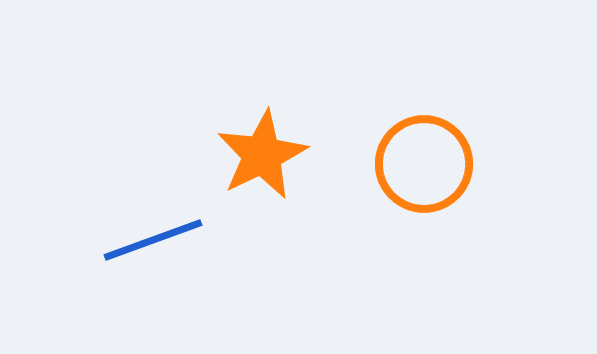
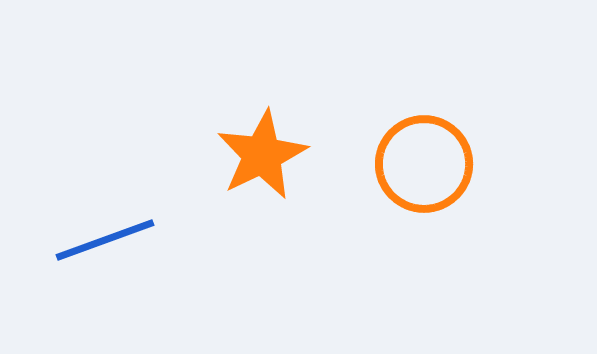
blue line: moved 48 px left
